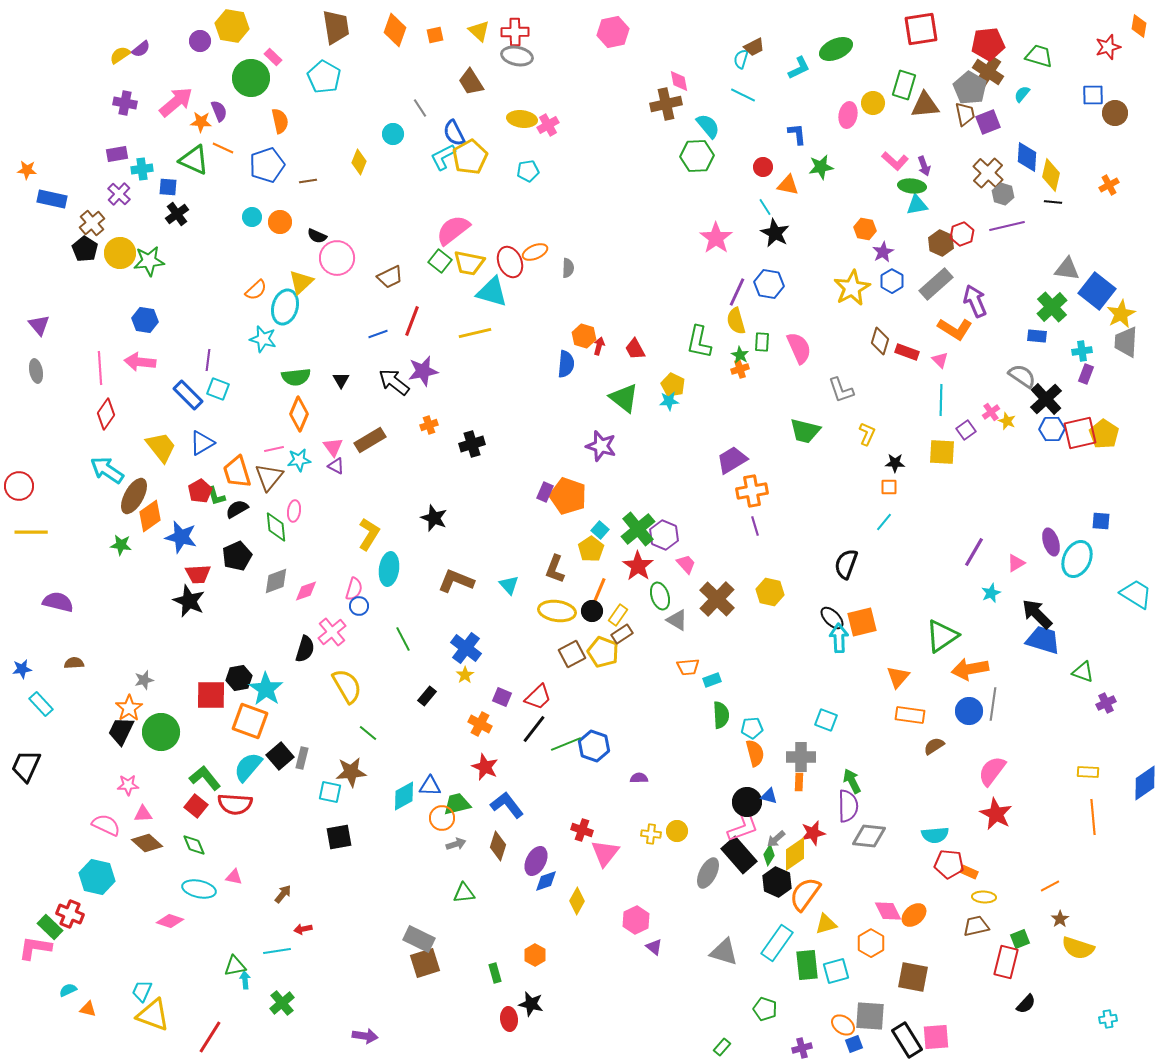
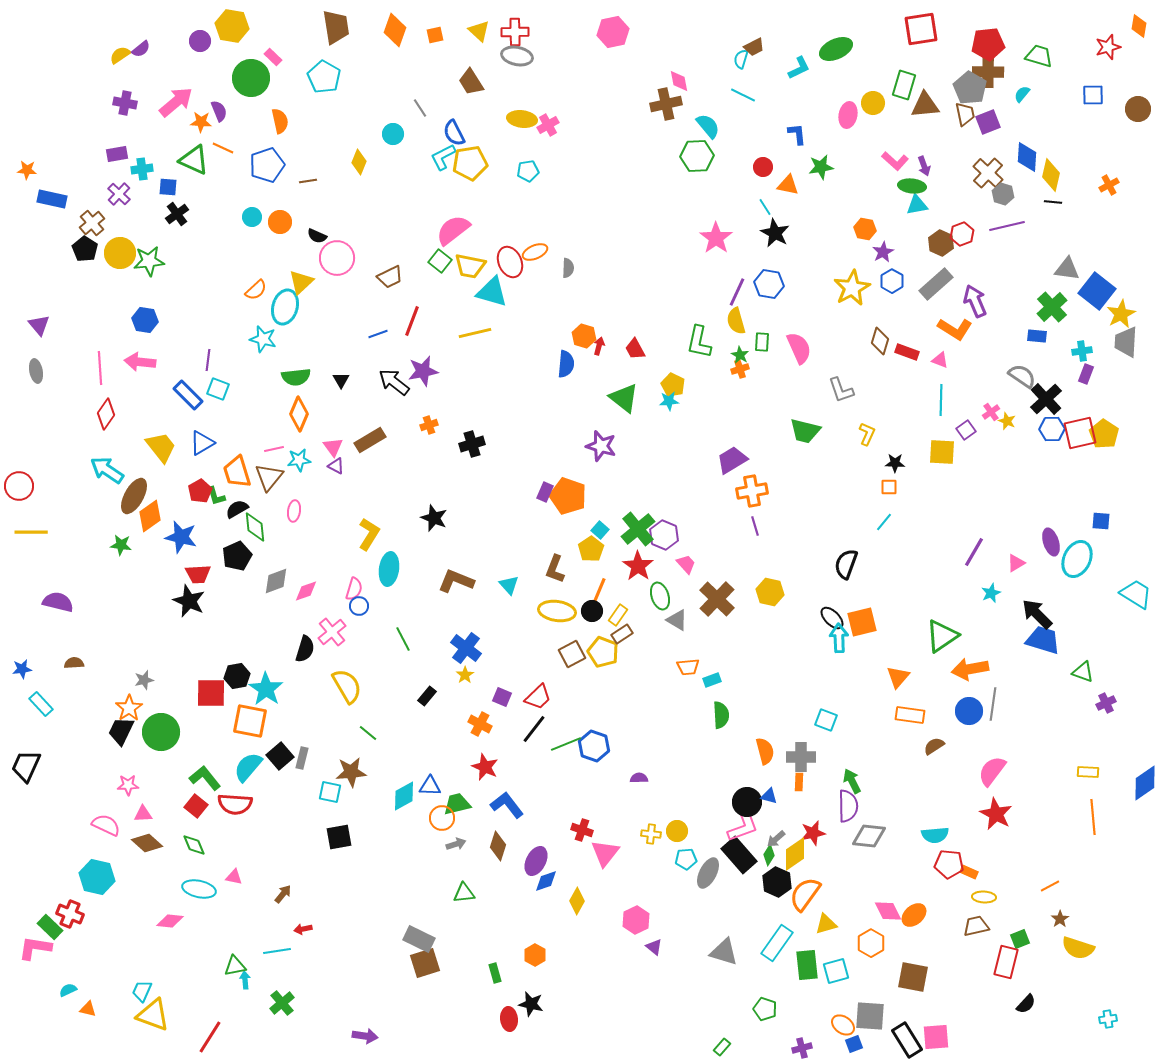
brown cross at (988, 72): rotated 32 degrees counterclockwise
brown circle at (1115, 113): moved 23 px right, 4 px up
yellow pentagon at (470, 157): moved 6 px down; rotated 20 degrees clockwise
yellow trapezoid at (469, 263): moved 1 px right, 3 px down
pink triangle at (940, 360): rotated 24 degrees counterclockwise
green diamond at (276, 527): moved 21 px left
black hexagon at (239, 678): moved 2 px left, 2 px up
red square at (211, 695): moved 2 px up
orange square at (250, 721): rotated 9 degrees counterclockwise
cyan pentagon at (752, 728): moved 66 px left, 131 px down
orange semicircle at (755, 753): moved 10 px right, 2 px up
pink diamond at (170, 921): rotated 12 degrees counterclockwise
